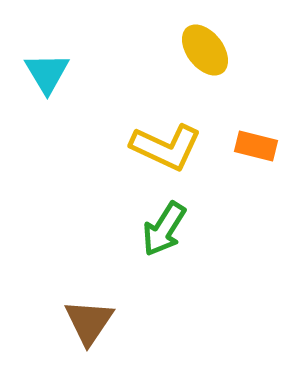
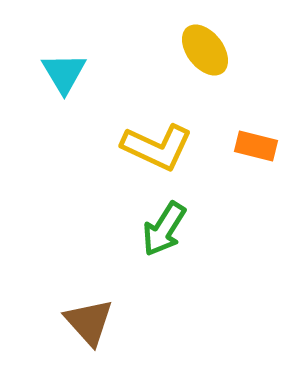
cyan triangle: moved 17 px right
yellow L-shape: moved 9 px left
brown triangle: rotated 16 degrees counterclockwise
